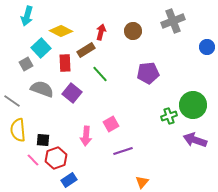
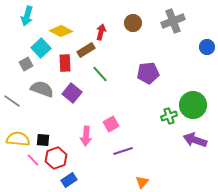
brown circle: moved 8 px up
yellow semicircle: moved 9 px down; rotated 100 degrees clockwise
